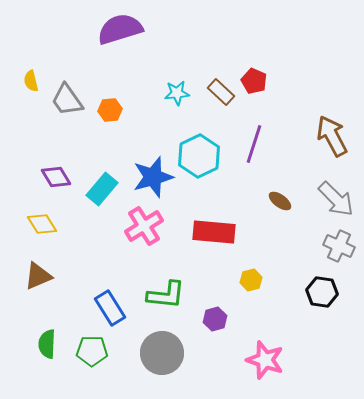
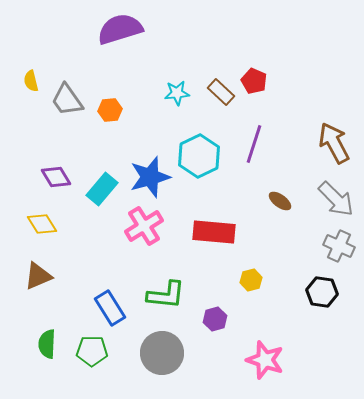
brown arrow: moved 2 px right, 7 px down
blue star: moved 3 px left
